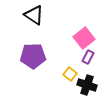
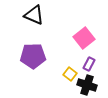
black triangle: rotated 10 degrees counterclockwise
purple rectangle: moved 1 px right, 7 px down
